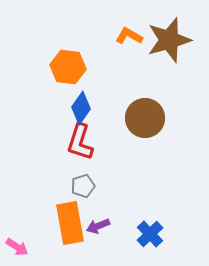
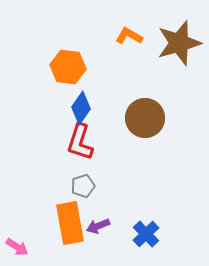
brown star: moved 10 px right, 3 px down
blue cross: moved 4 px left
